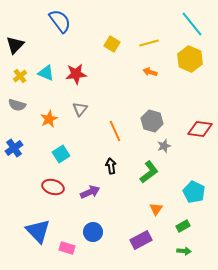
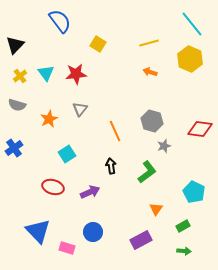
yellow square: moved 14 px left
cyan triangle: rotated 30 degrees clockwise
cyan square: moved 6 px right
green L-shape: moved 2 px left
